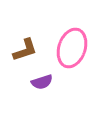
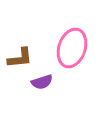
brown L-shape: moved 5 px left, 8 px down; rotated 12 degrees clockwise
